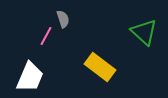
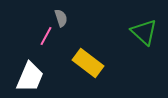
gray semicircle: moved 2 px left, 1 px up
yellow rectangle: moved 12 px left, 4 px up
